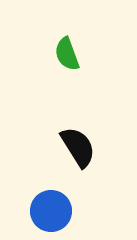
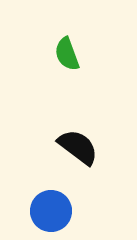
black semicircle: rotated 21 degrees counterclockwise
